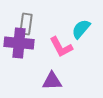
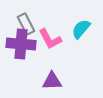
gray rectangle: rotated 35 degrees counterclockwise
purple cross: moved 2 px right, 1 px down
pink L-shape: moved 11 px left, 8 px up
